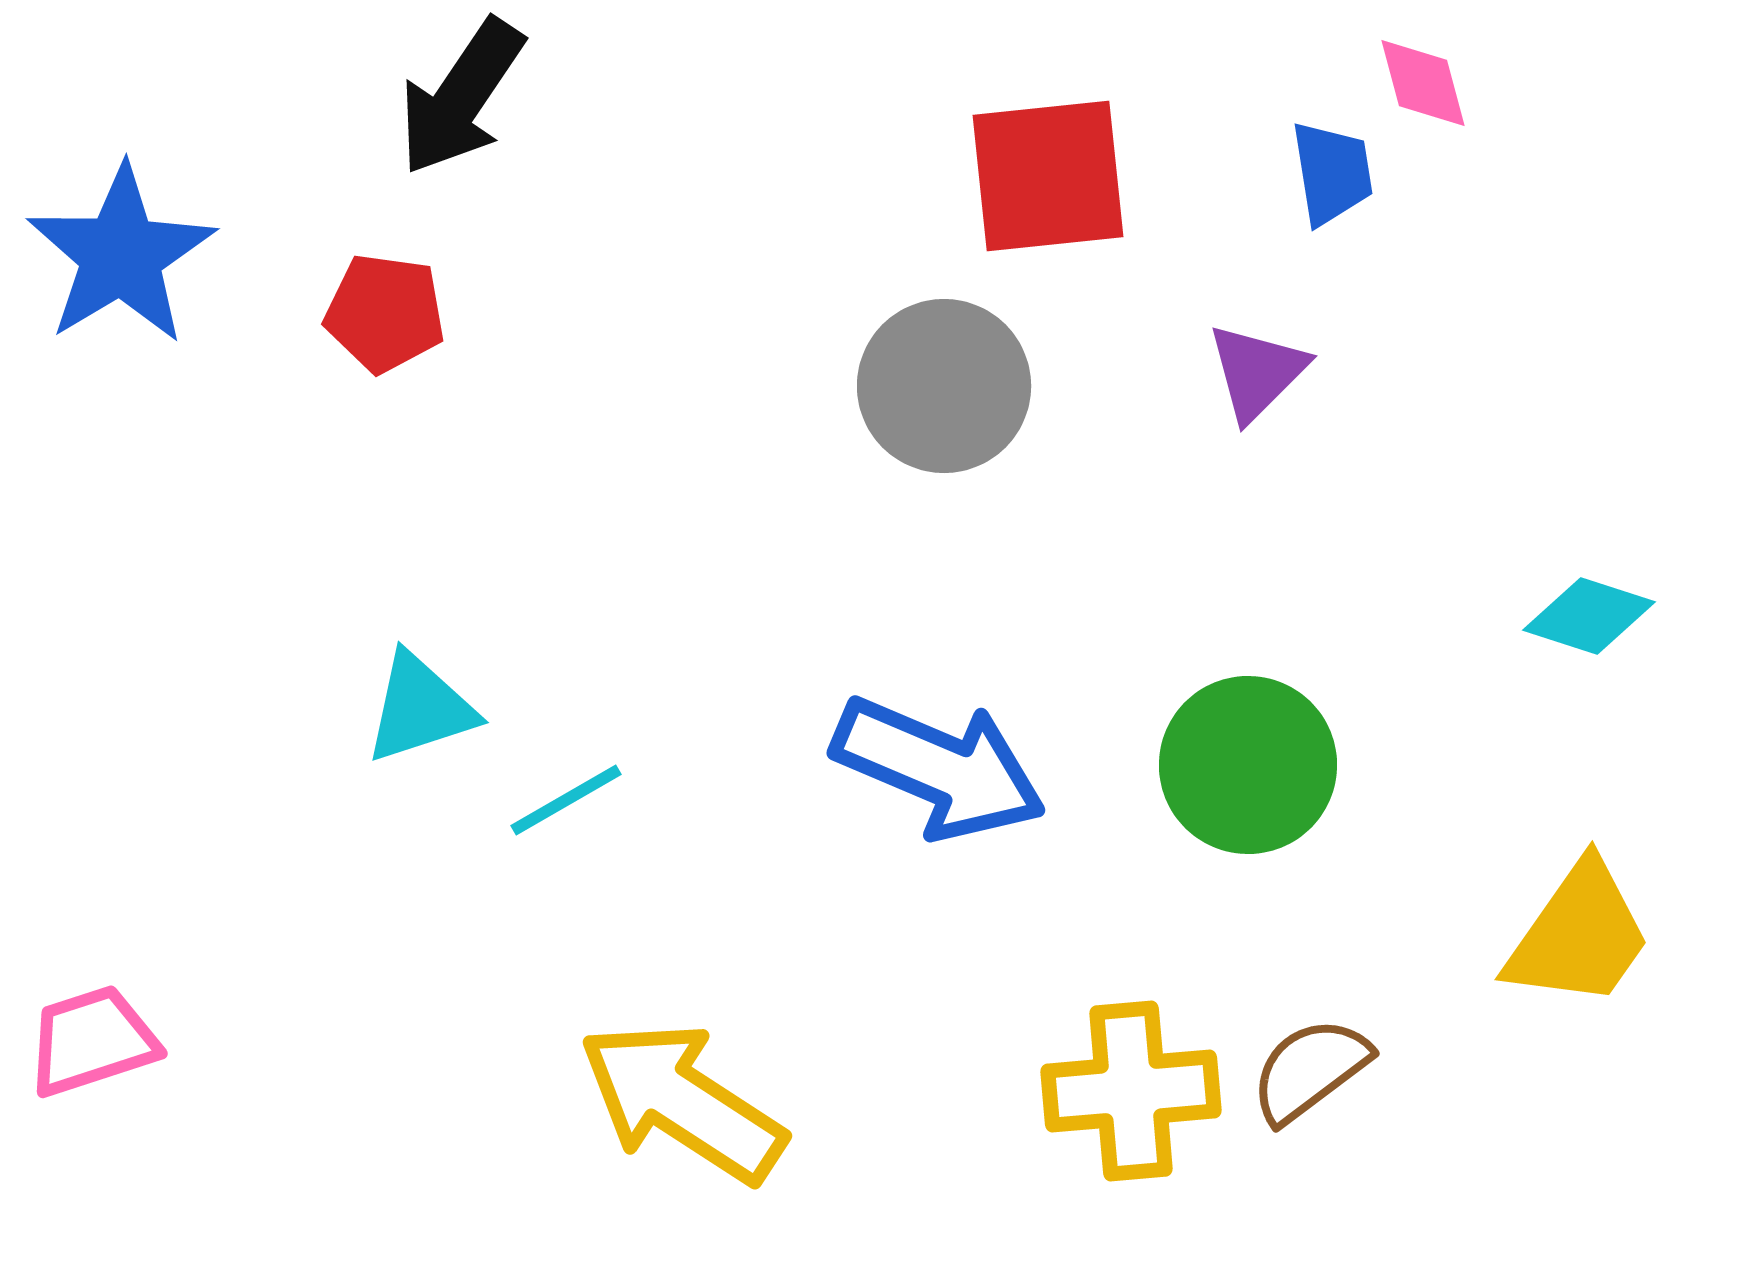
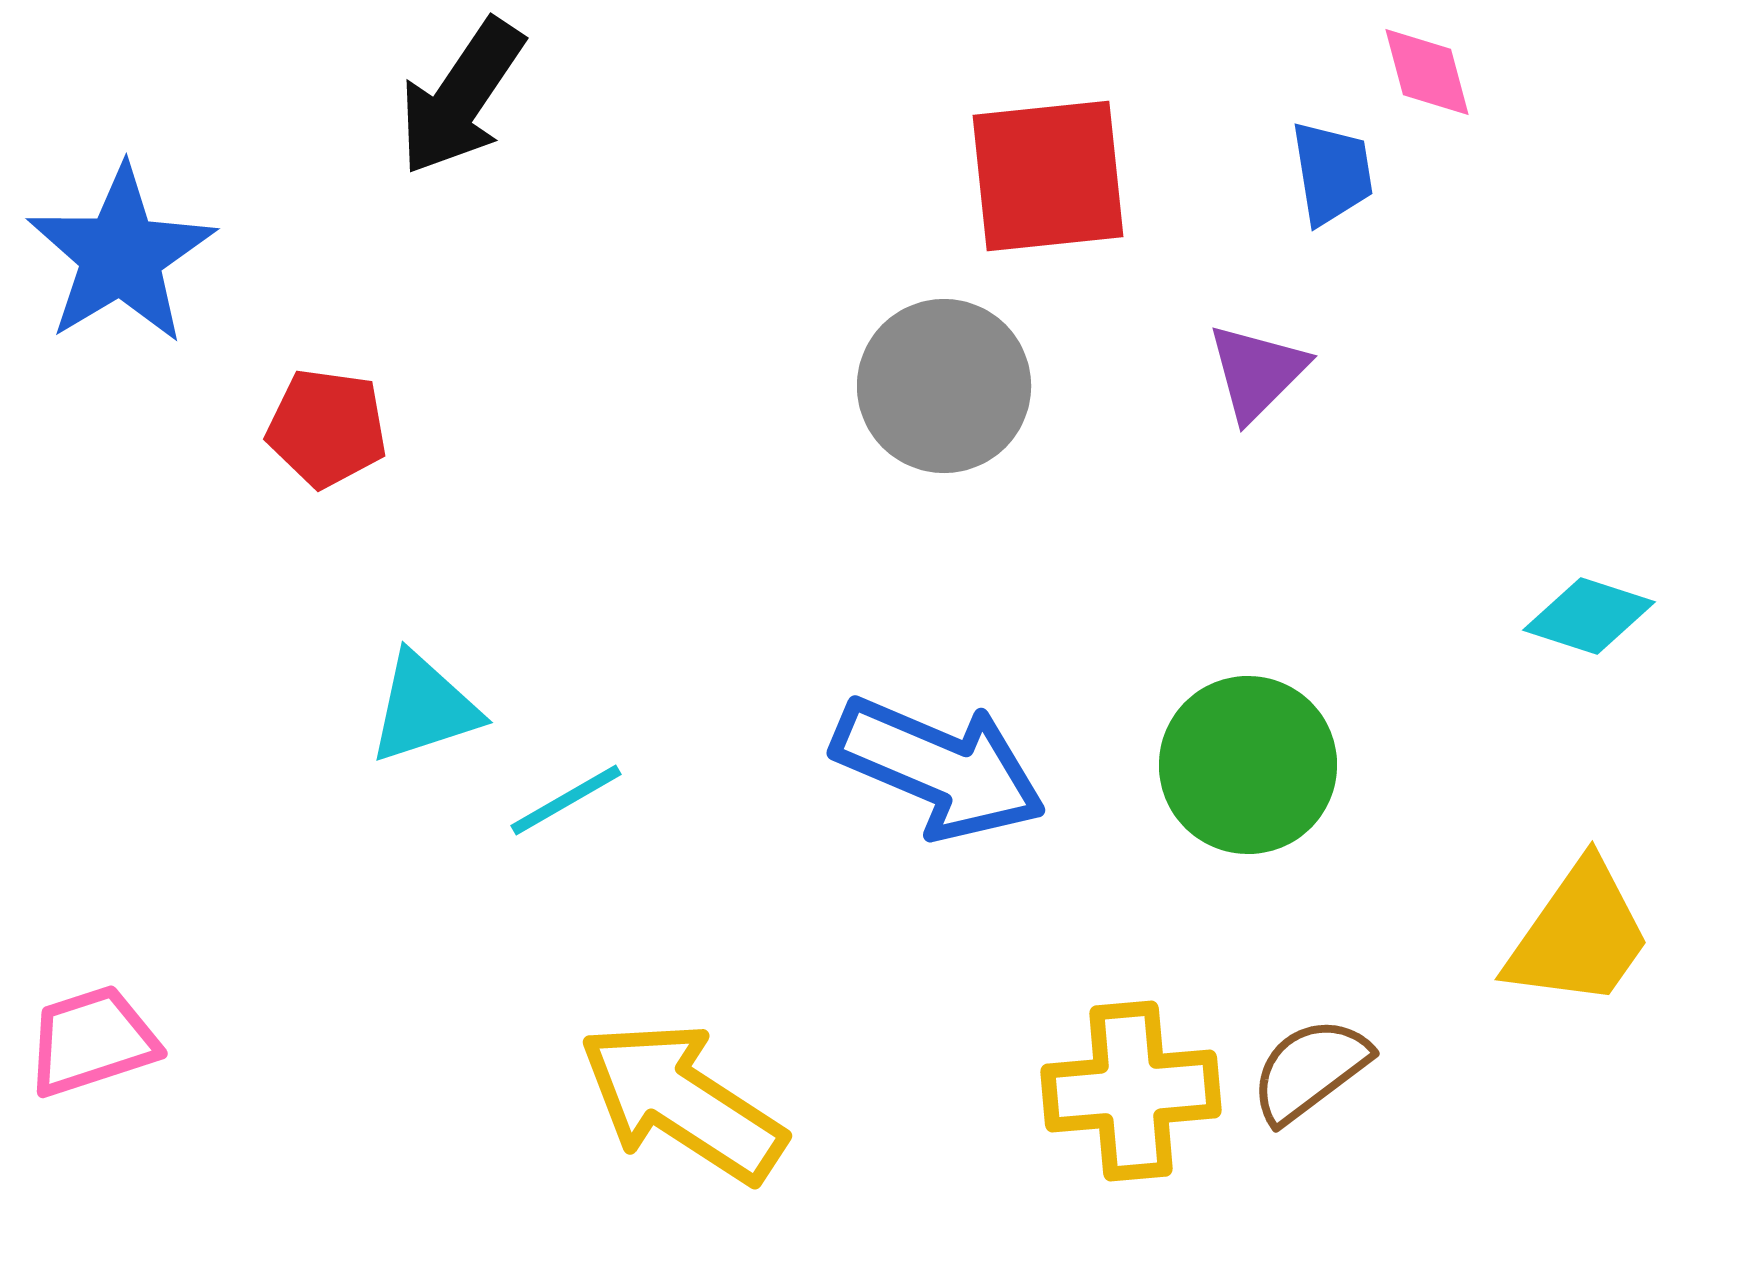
pink diamond: moved 4 px right, 11 px up
red pentagon: moved 58 px left, 115 px down
cyan triangle: moved 4 px right
